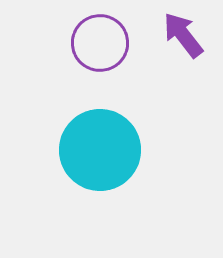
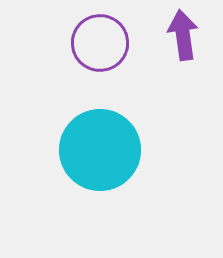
purple arrow: rotated 30 degrees clockwise
